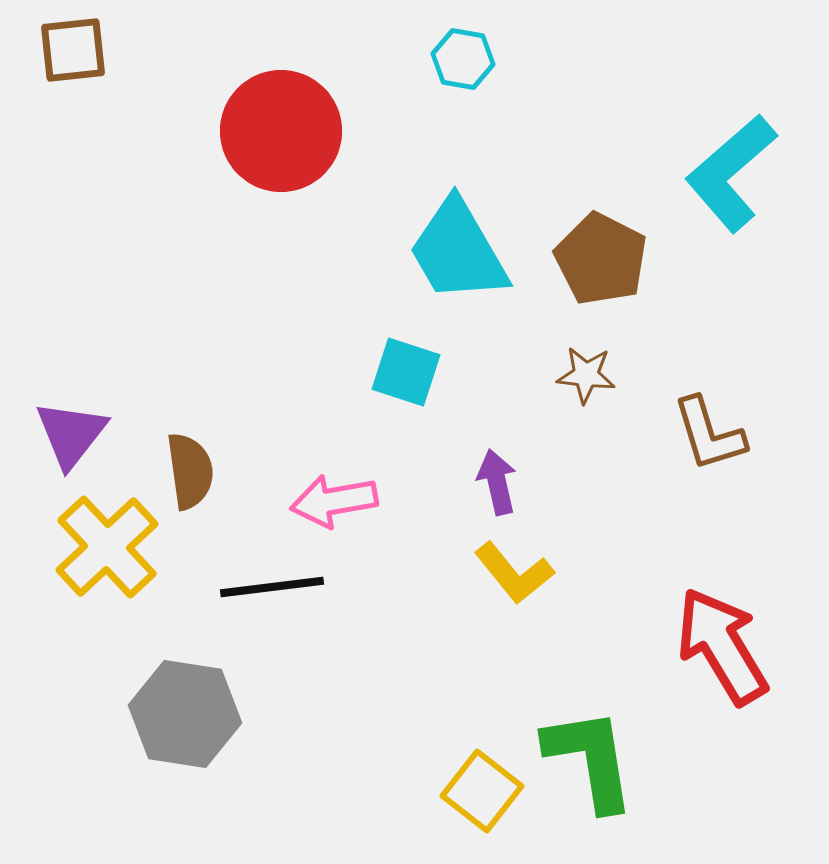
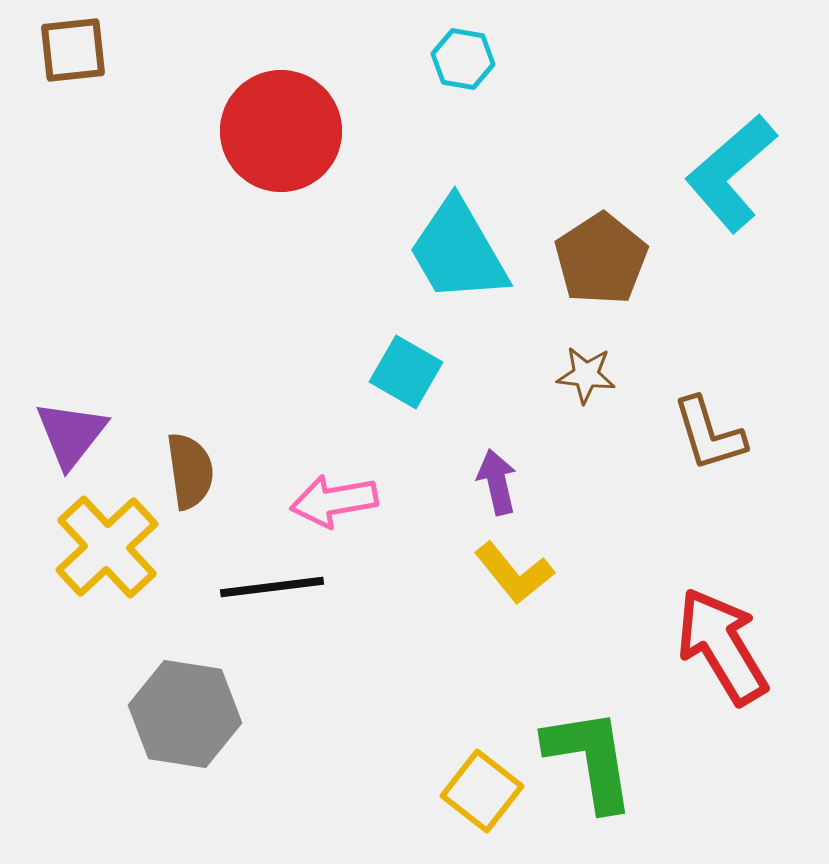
brown pentagon: rotated 12 degrees clockwise
cyan square: rotated 12 degrees clockwise
